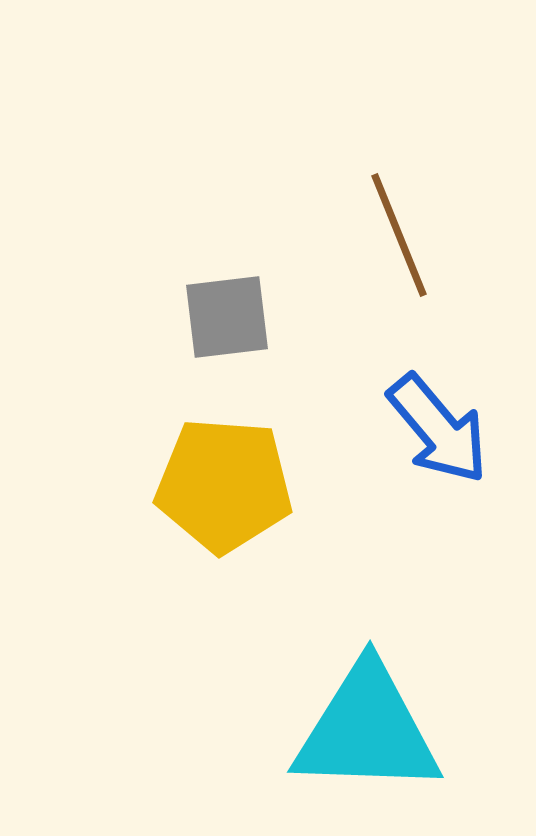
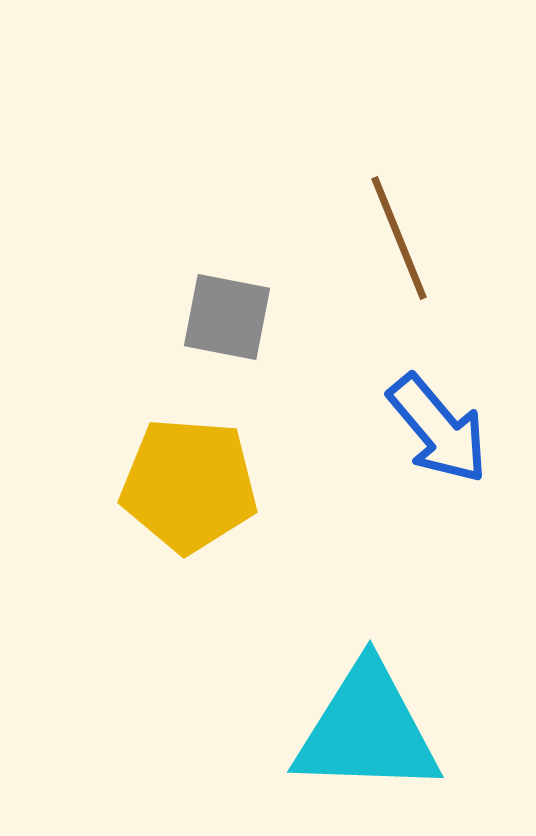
brown line: moved 3 px down
gray square: rotated 18 degrees clockwise
yellow pentagon: moved 35 px left
